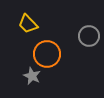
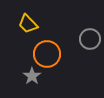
gray circle: moved 1 px right, 3 px down
gray star: rotated 12 degrees clockwise
